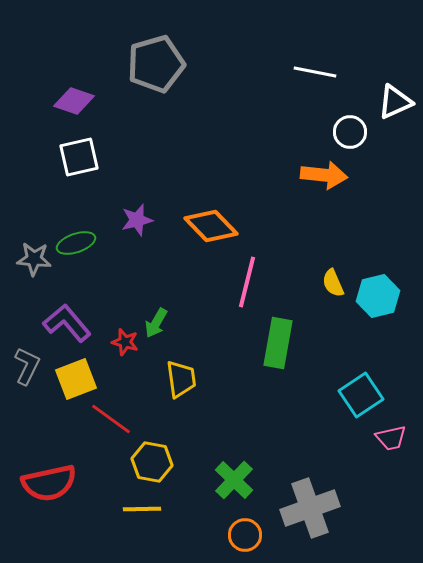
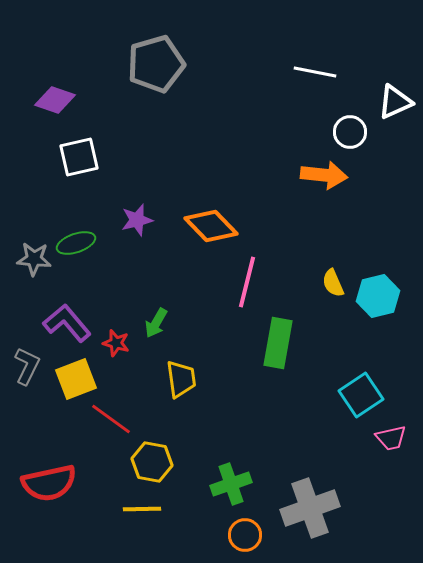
purple diamond: moved 19 px left, 1 px up
red star: moved 9 px left, 1 px down
green cross: moved 3 px left, 4 px down; rotated 27 degrees clockwise
